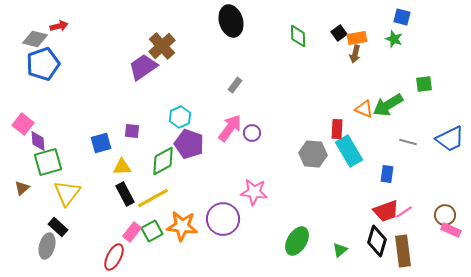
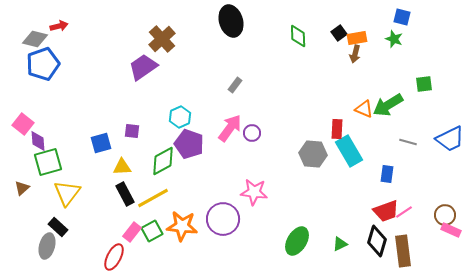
brown cross at (162, 46): moved 7 px up
green triangle at (340, 250): moved 6 px up; rotated 14 degrees clockwise
